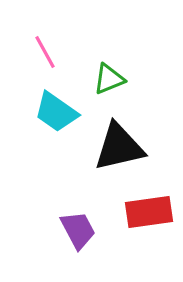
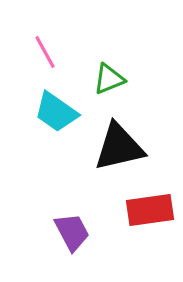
red rectangle: moved 1 px right, 2 px up
purple trapezoid: moved 6 px left, 2 px down
